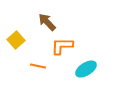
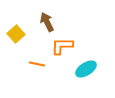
brown arrow: rotated 18 degrees clockwise
yellow square: moved 6 px up
orange line: moved 1 px left, 2 px up
